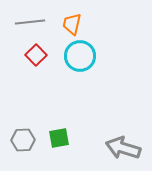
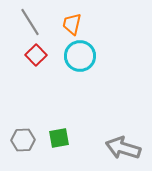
gray line: rotated 64 degrees clockwise
